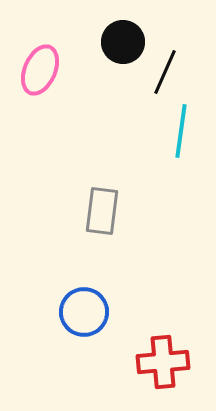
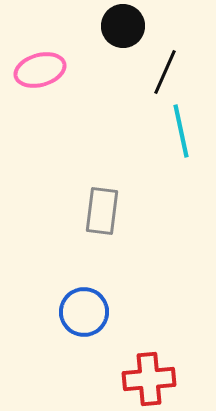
black circle: moved 16 px up
pink ellipse: rotated 51 degrees clockwise
cyan line: rotated 20 degrees counterclockwise
red cross: moved 14 px left, 17 px down
